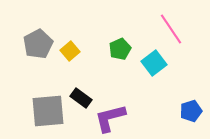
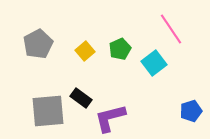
yellow square: moved 15 px right
